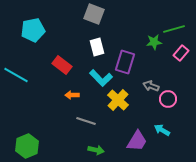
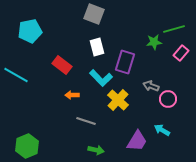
cyan pentagon: moved 3 px left, 1 px down
